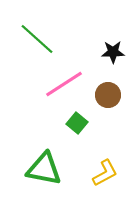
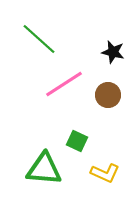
green line: moved 2 px right
black star: rotated 15 degrees clockwise
green square: moved 18 px down; rotated 15 degrees counterclockwise
green triangle: rotated 6 degrees counterclockwise
yellow L-shape: rotated 52 degrees clockwise
